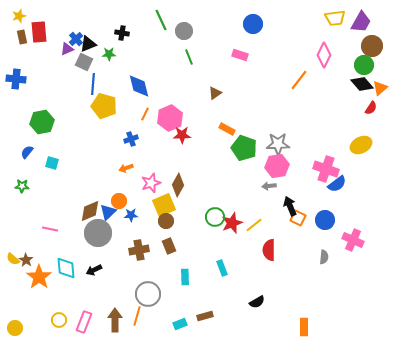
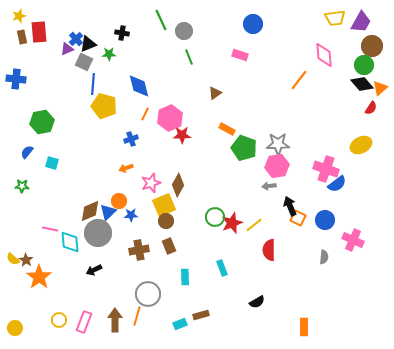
pink diamond at (324, 55): rotated 30 degrees counterclockwise
cyan diamond at (66, 268): moved 4 px right, 26 px up
brown rectangle at (205, 316): moved 4 px left, 1 px up
